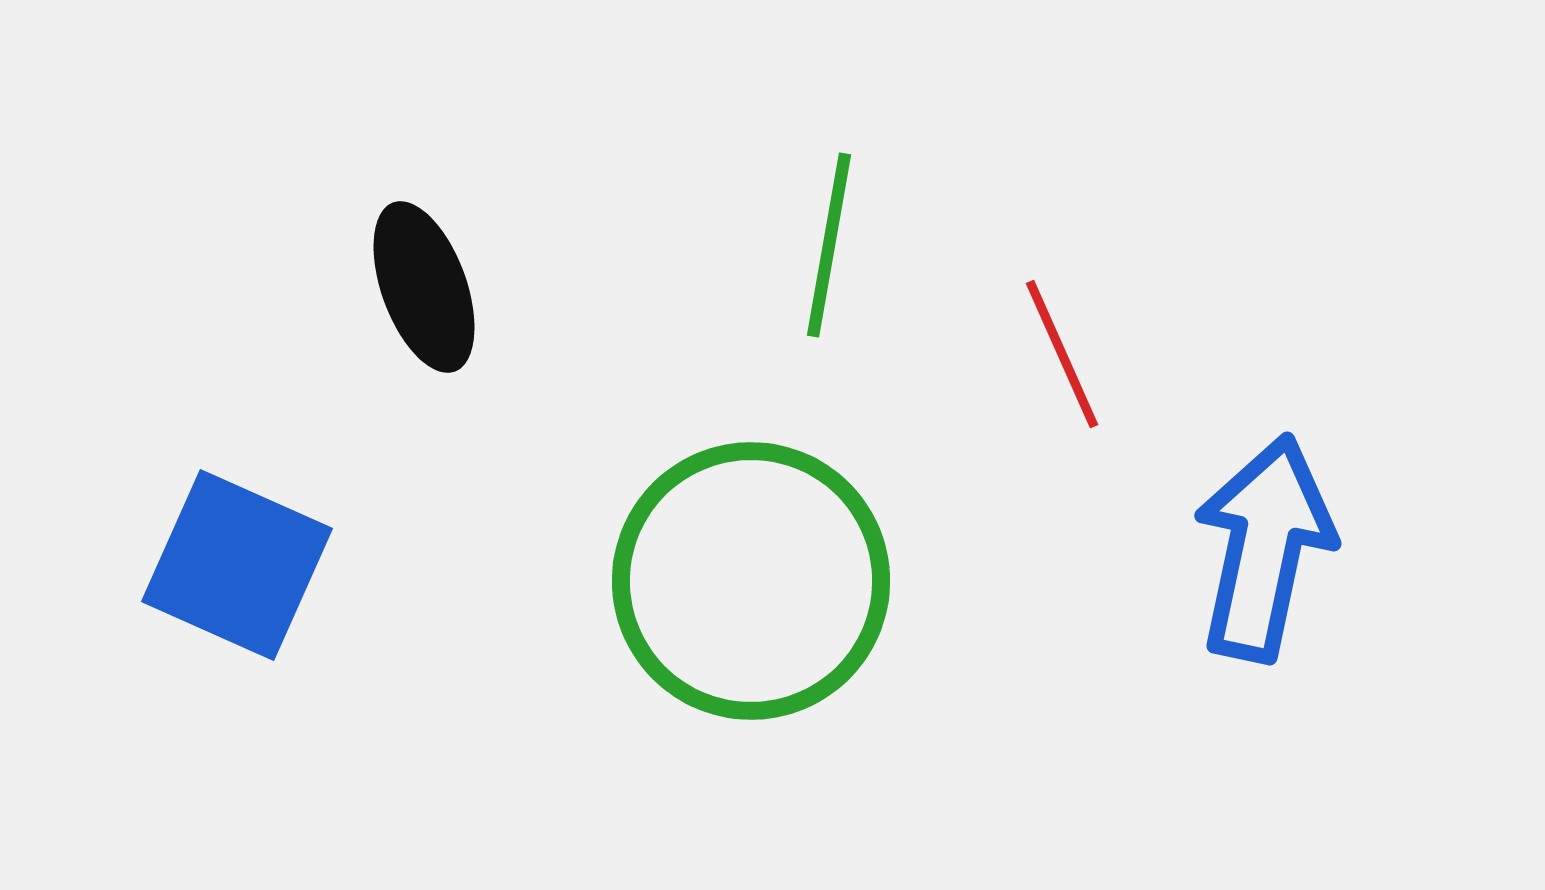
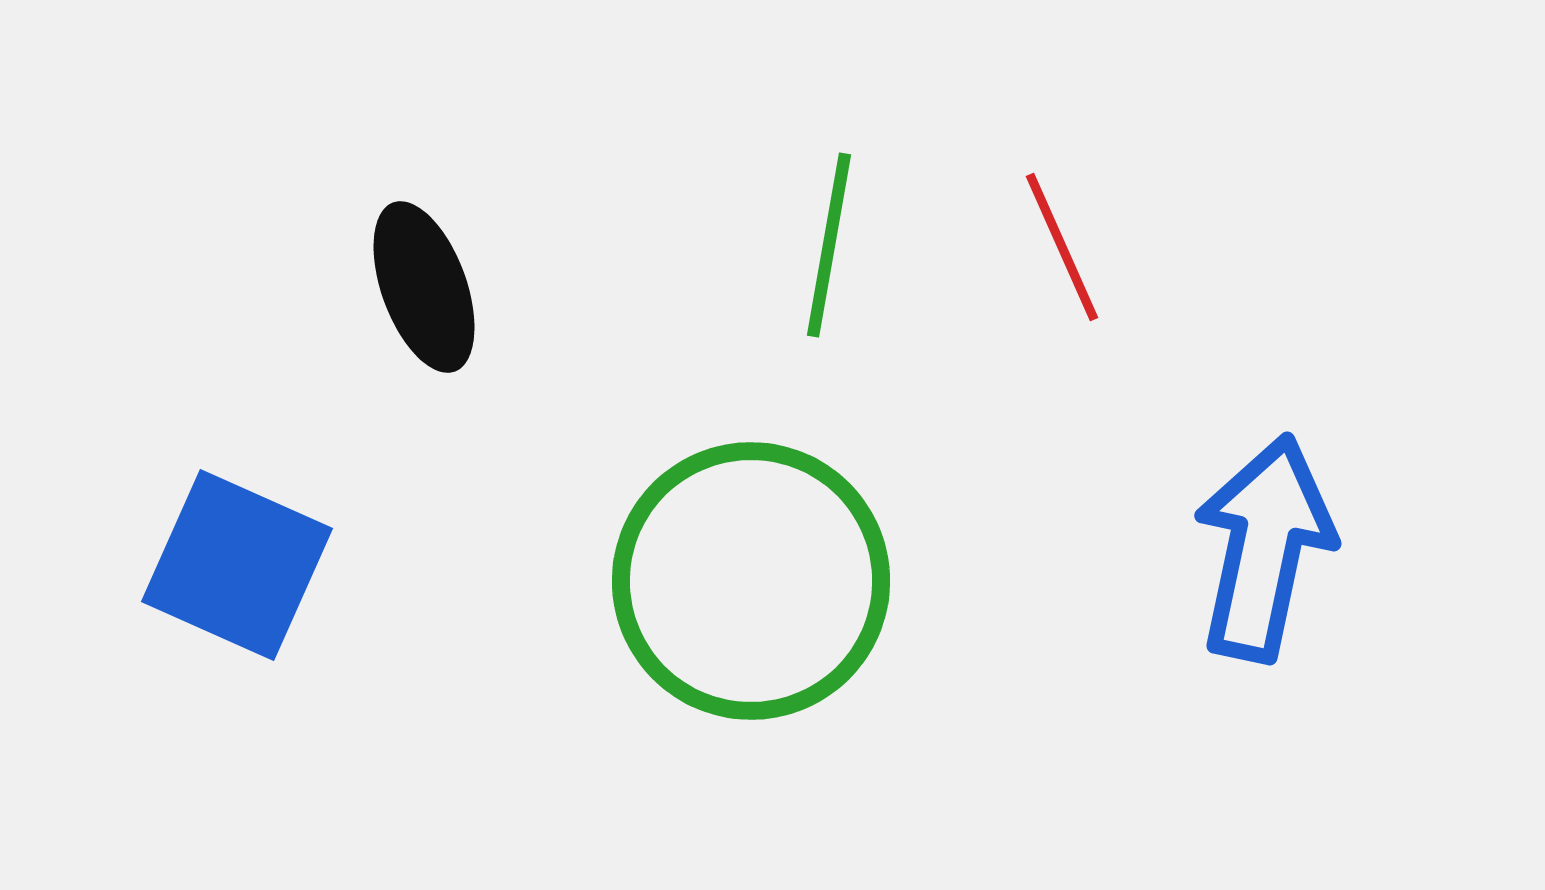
red line: moved 107 px up
